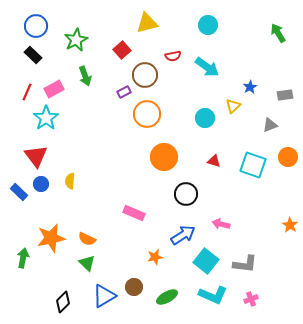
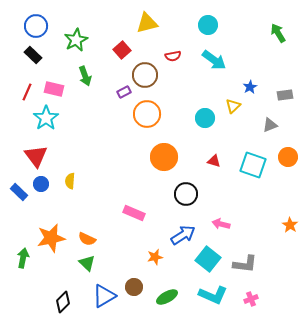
cyan arrow at (207, 67): moved 7 px right, 7 px up
pink rectangle at (54, 89): rotated 42 degrees clockwise
cyan square at (206, 261): moved 2 px right, 2 px up
